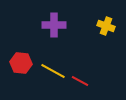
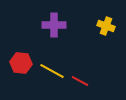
yellow line: moved 1 px left
